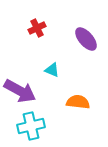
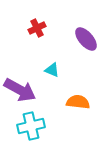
purple arrow: moved 1 px up
